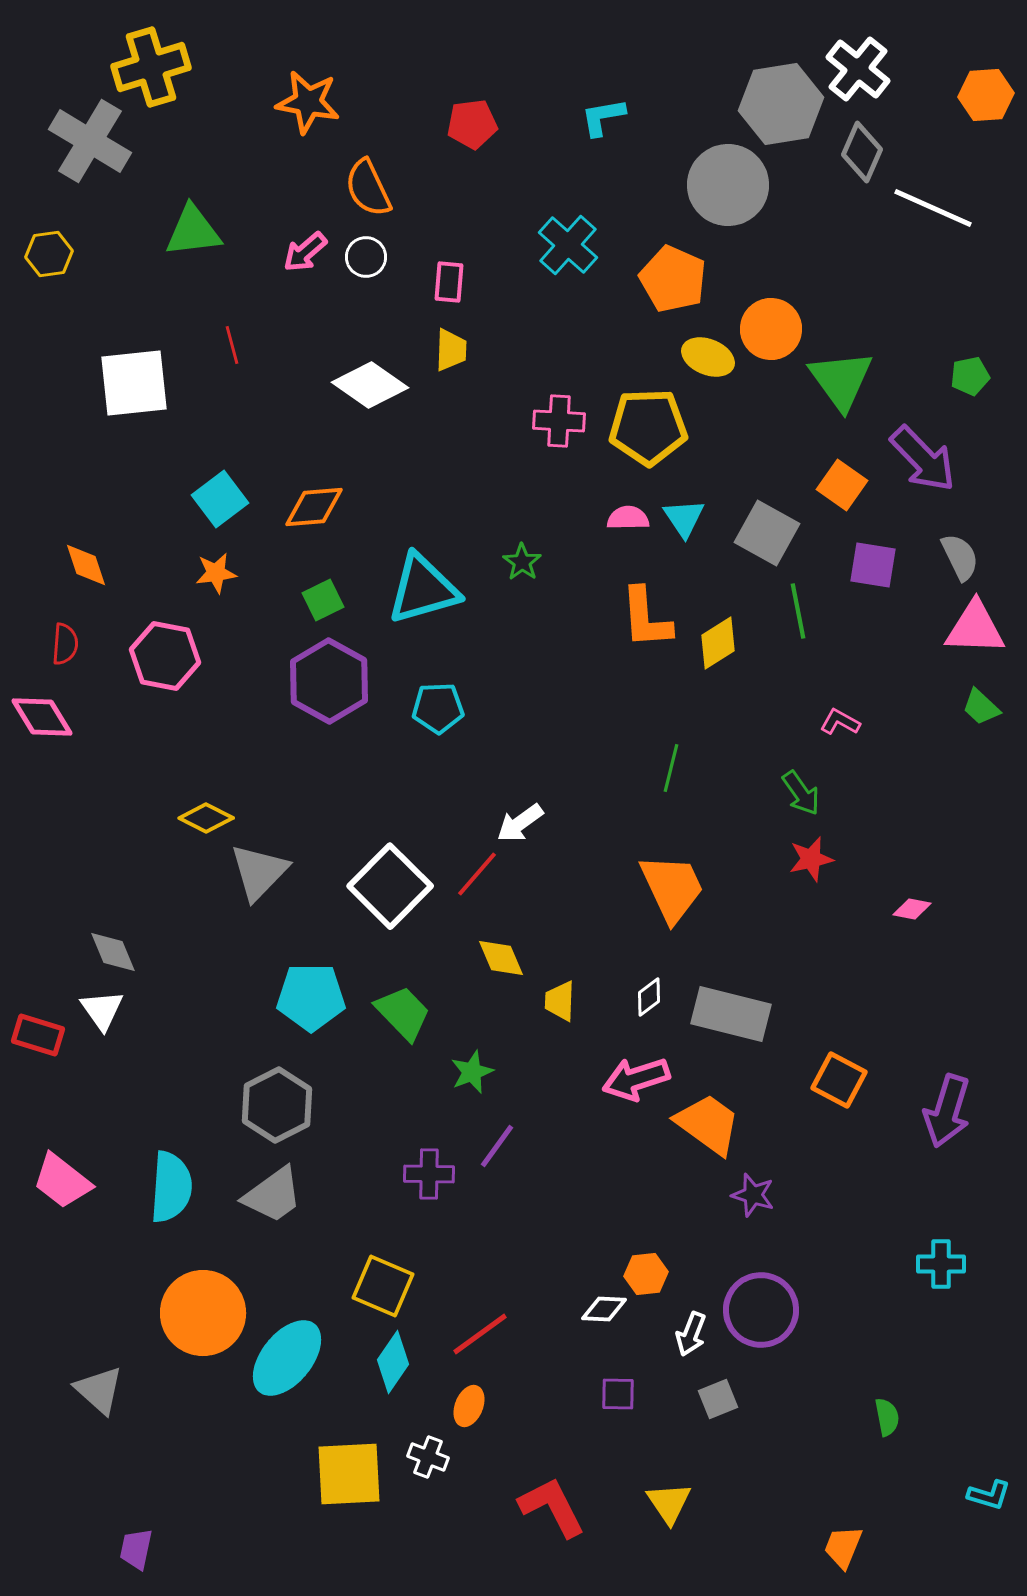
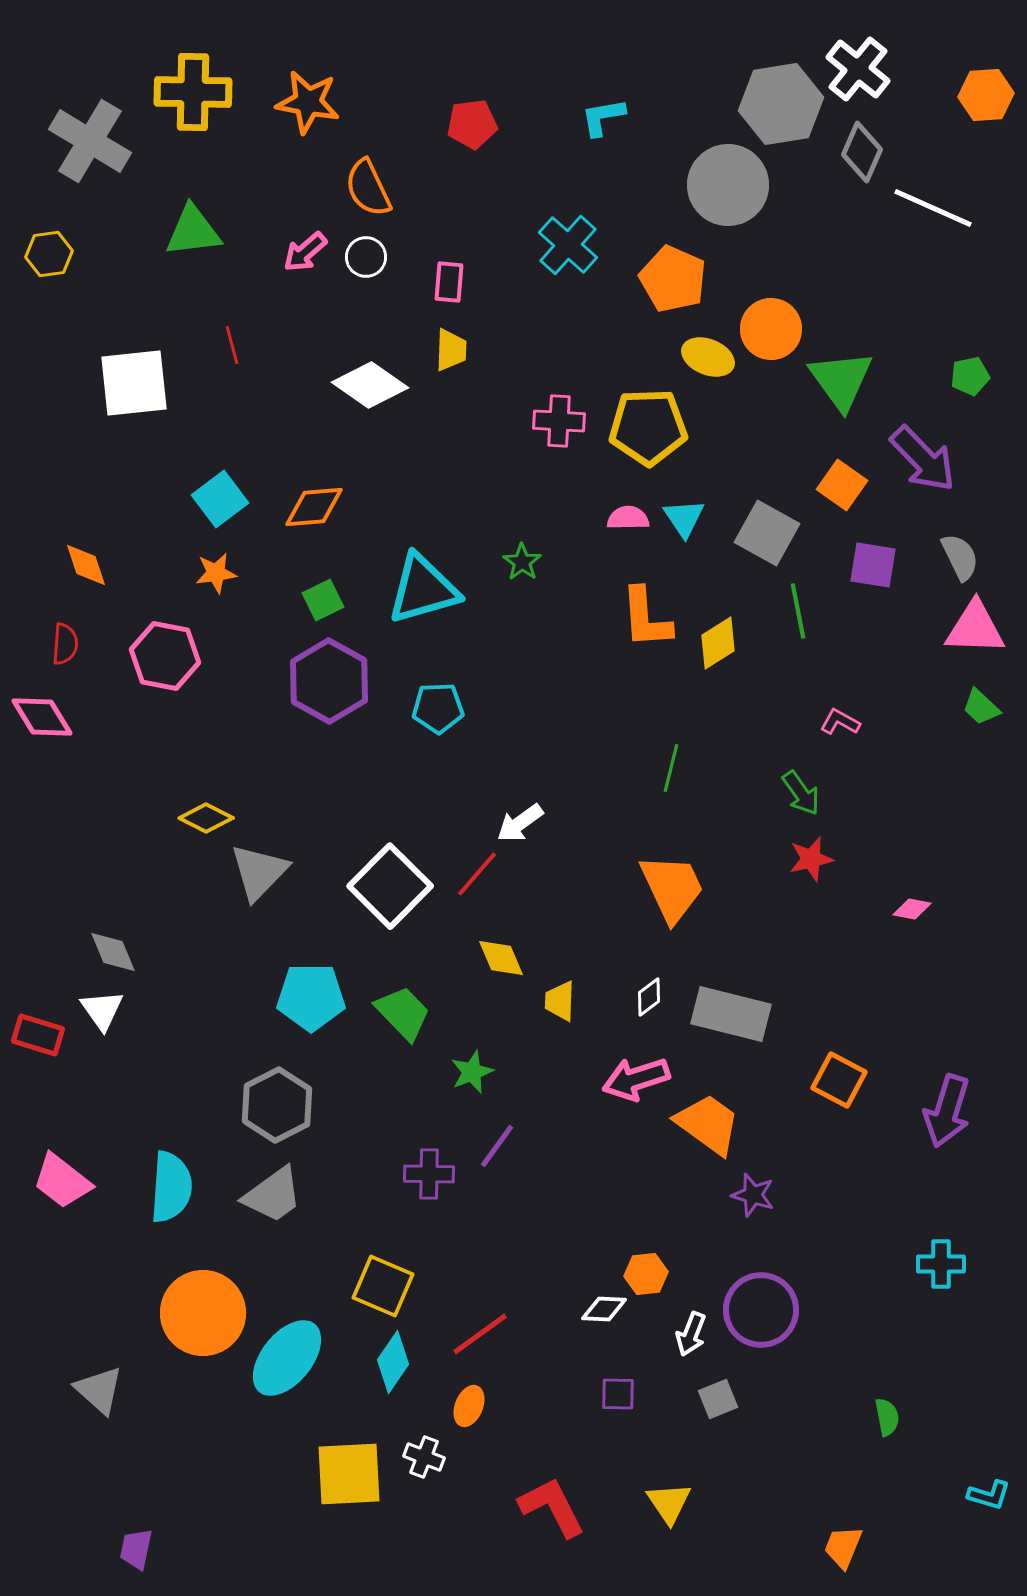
yellow cross at (151, 67): moved 42 px right, 25 px down; rotated 18 degrees clockwise
white cross at (428, 1457): moved 4 px left
